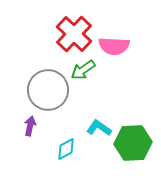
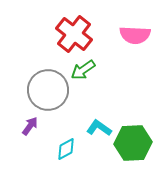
red cross: rotated 6 degrees counterclockwise
pink semicircle: moved 21 px right, 11 px up
purple arrow: rotated 24 degrees clockwise
